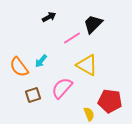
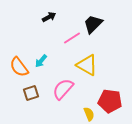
pink semicircle: moved 1 px right, 1 px down
brown square: moved 2 px left, 2 px up
